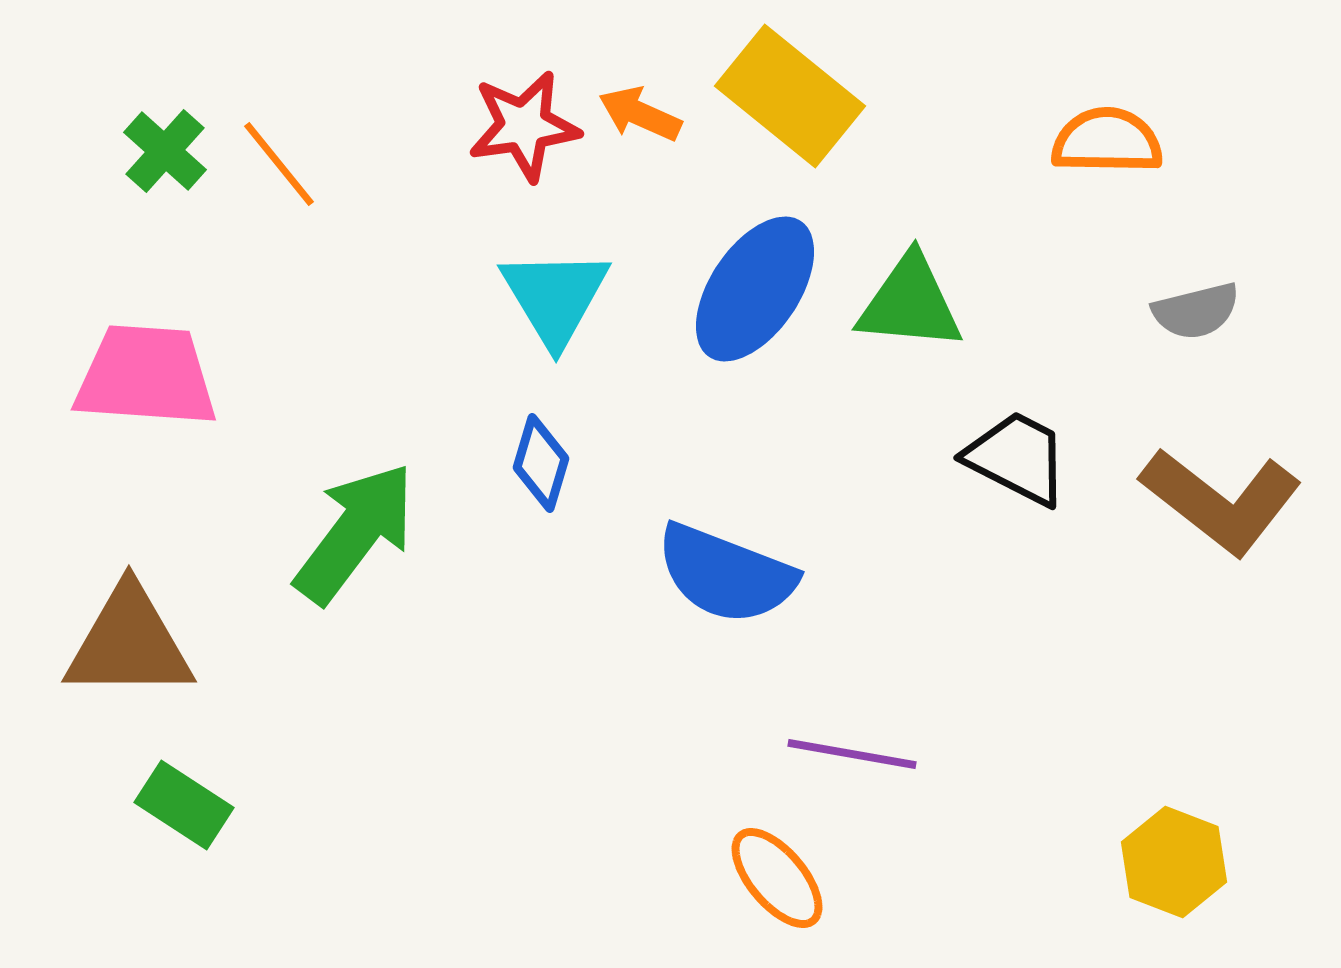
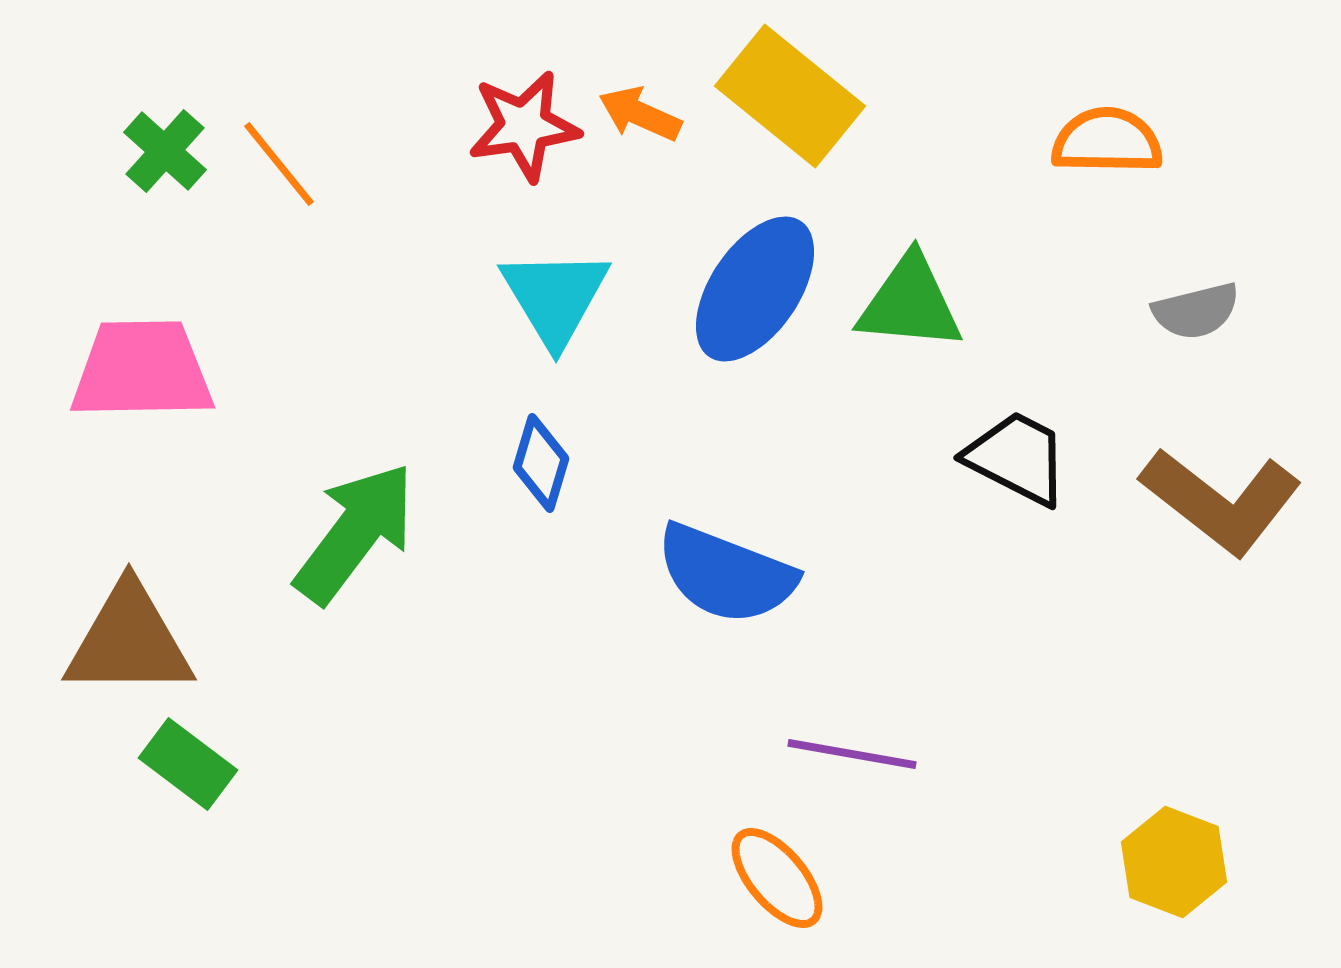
pink trapezoid: moved 4 px left, 6 px up; rotated 5 degrees counterclockwise
brown triangle: moved 2 px up
green rectangle: moved 4 px right, 41 px up; rotated 4 degrees clockwise
